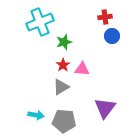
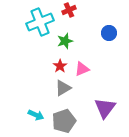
red cross: moved 36 px left, 7 px up; rotated 16 degrees counterclockwise
blue circle: moved 3 px left, 3 px up
green star: moved 1 px right, 1 px up
red star: moved 3 px left, 1 px down
pink triangle: rotated 28 degrees counterclockwise
gray triangle: moved 2 px right, 1 px down
cyan arrow: rotated 14 degrees clockwise
gray pentagon: rotated 25 degrees counterclockwise
